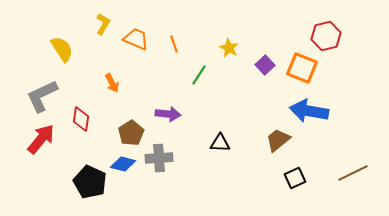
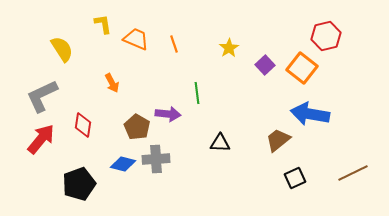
yellow L-shape: rotated 40 degrees counterclockwise
yellow star: rotated 12 degrees clockwise
orange square: rotated 16 degrees clockwise
green line: moved 2 px left, 18 px down; rotated 40 degrees counterclockwise
blue arrow: moved 1 px right, 3 px down
red diamond: moved 2 px right, 6 px down
brown pentagon: moved 6 px right, 6 px up; rotated 10 degrees counterclockwise
gray cross: moved 3 px left, 1 px down
black pentagon: moved 11 px left, 2 px down; rotated 28 degrees clockwise
